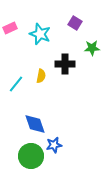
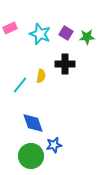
purple square: moved 9 px left, 10 px down
green star: moved 5 px left, 11 px up
cyan line: moved 4 px right, 1 px down
blue diamond: moved 2 px left, 1 px up
